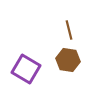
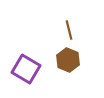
brown hexagon: rotated 15 degrees clockwise
